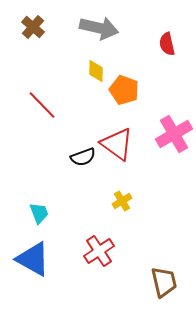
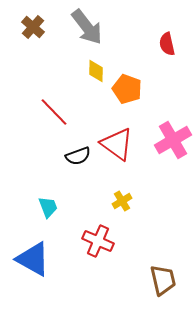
gray arrow: moved 12 px left, 1 px up; rotated 39 degrees clockwise
orange pentagon: moved 3 px right, 1 px up
red line: moved 12 px right, 7 px down
pink cross: moved 1 px left, 6 px down
black semicircle: moved 5 px left, 1 px up
cyan trapezoid: moved 9 px right, 6 px up
red cross: moved 1 px left, 10 px up; rotated 32 degrees counterclockwise
brown trapezoid: moved 1 px left, 2 px up
